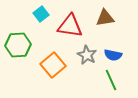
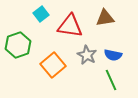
green hexagon: rotated 15 degrees counterclockwise
